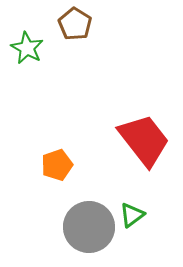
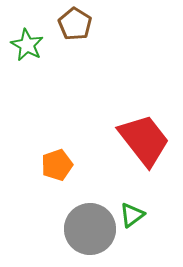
green star: moved 3 px up
gray circle: moved 1 px right, 2 px down
